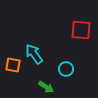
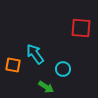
red square: moved 2 px up
cyan arrow: moved 1 px right
cyan circle: moved 3 px left
